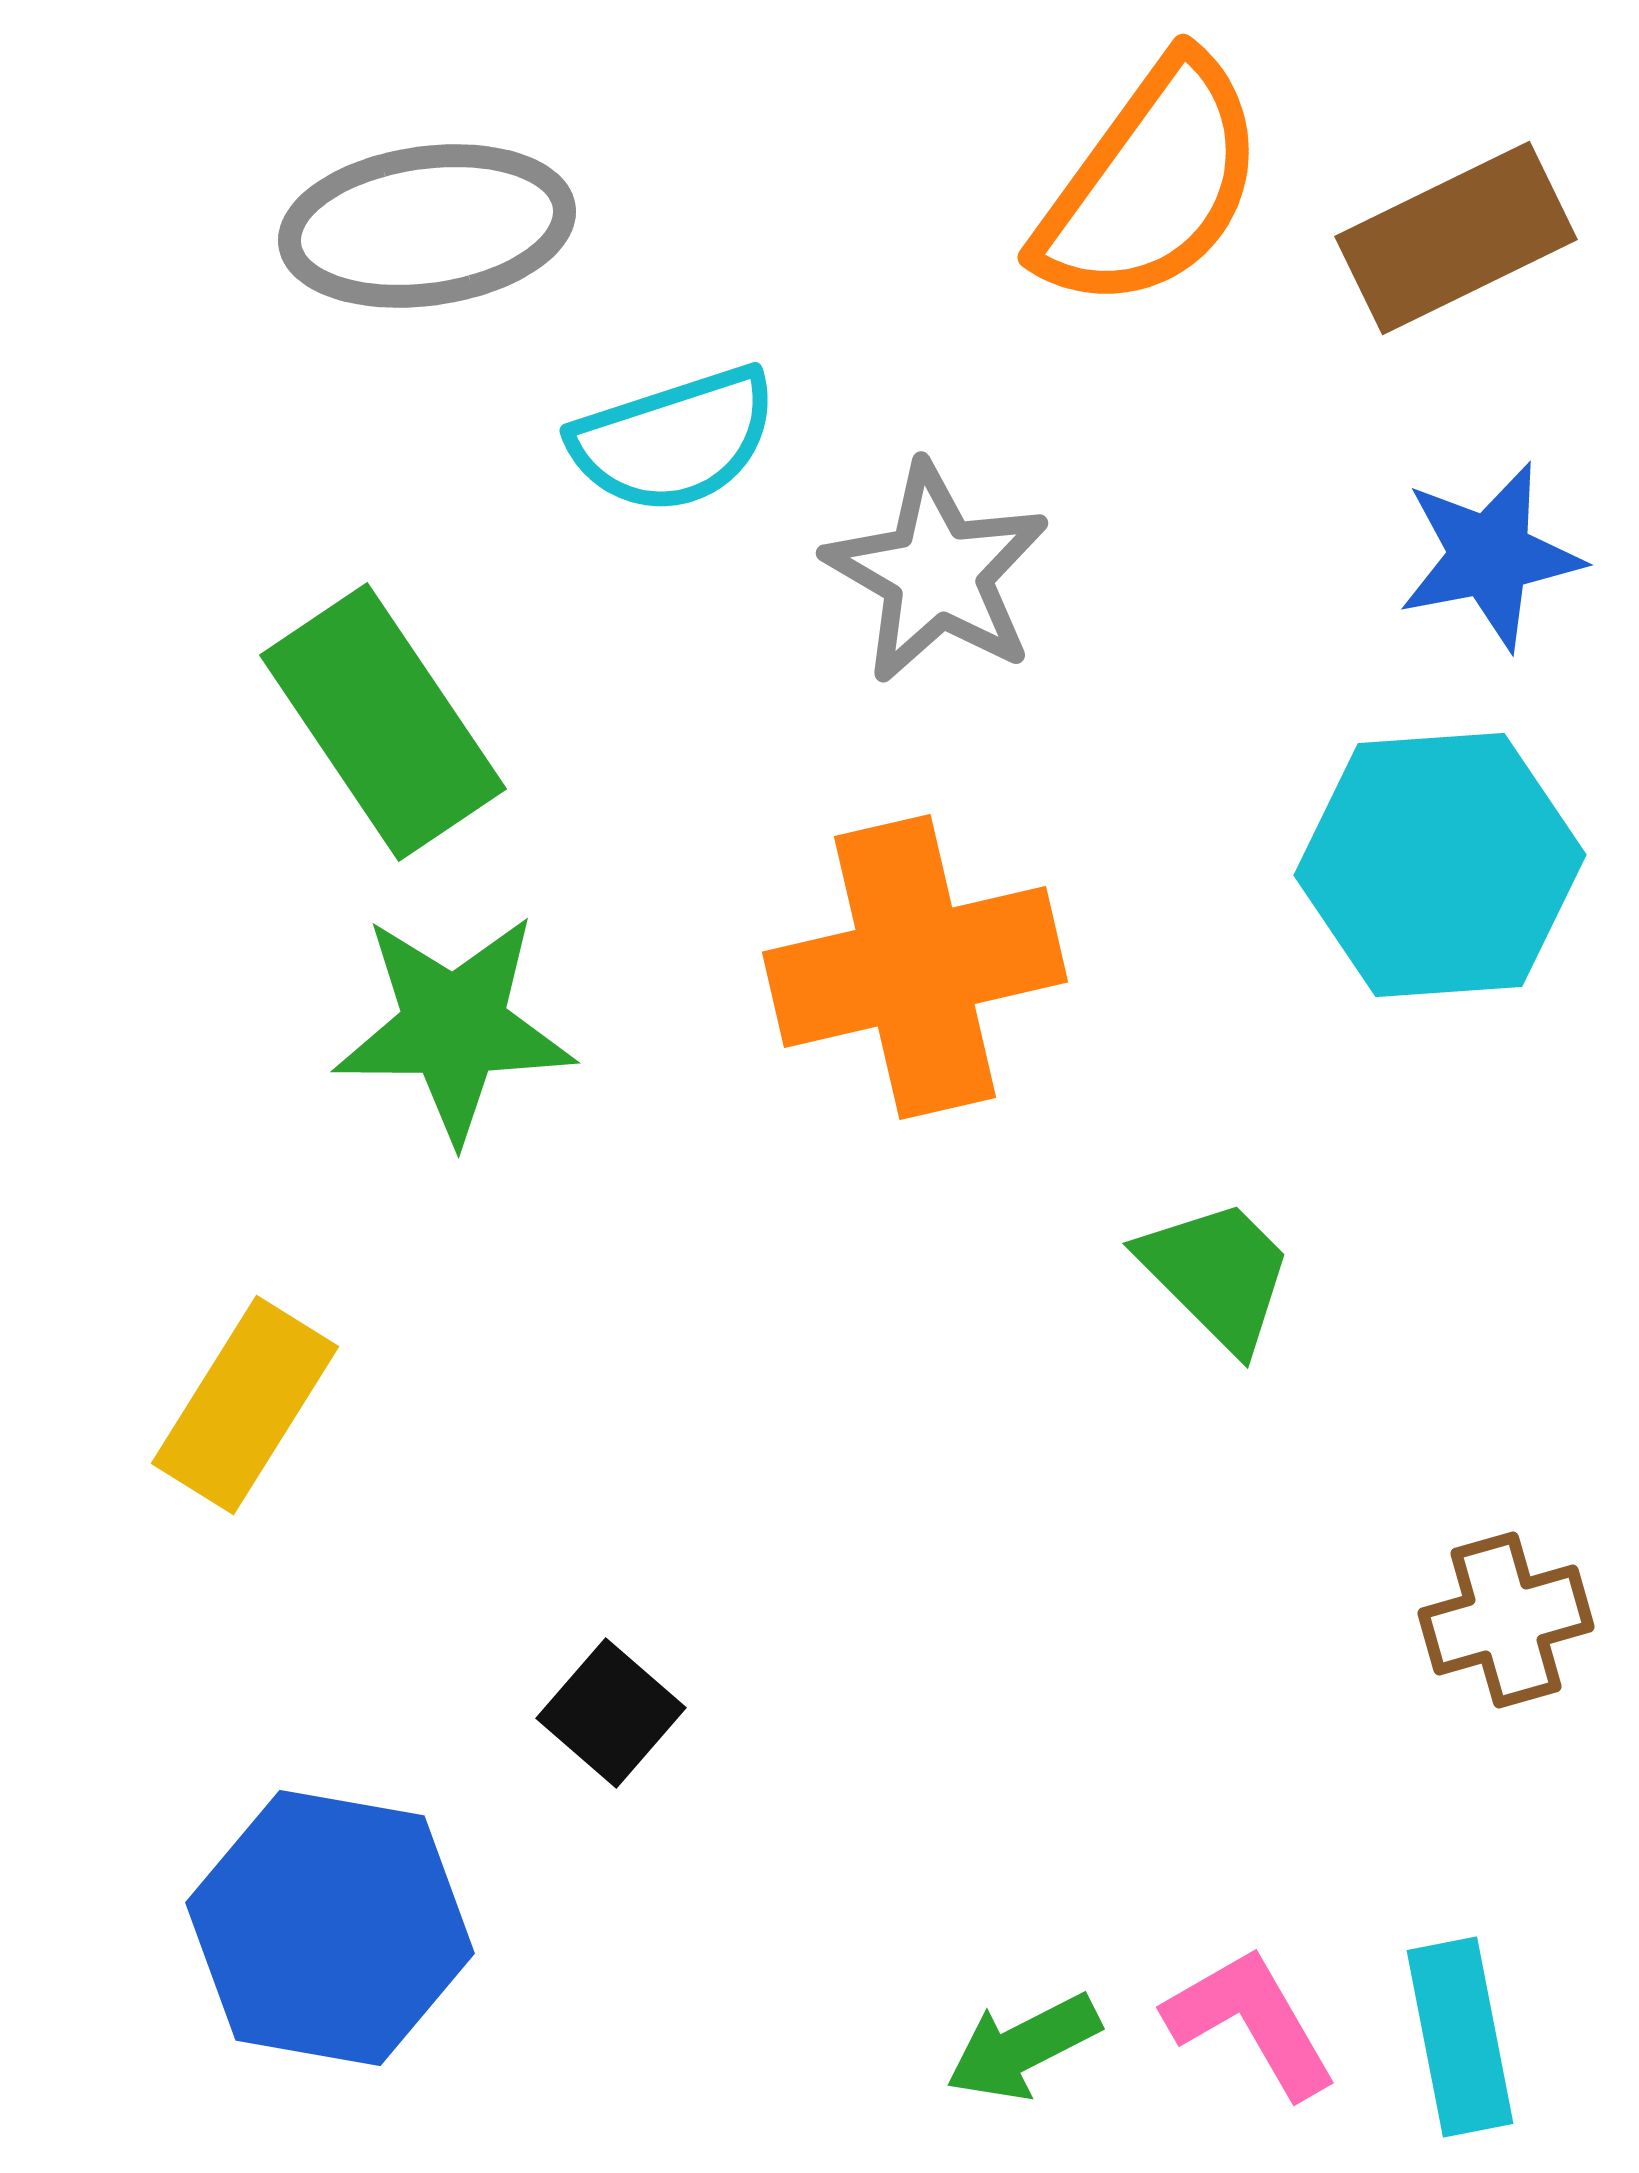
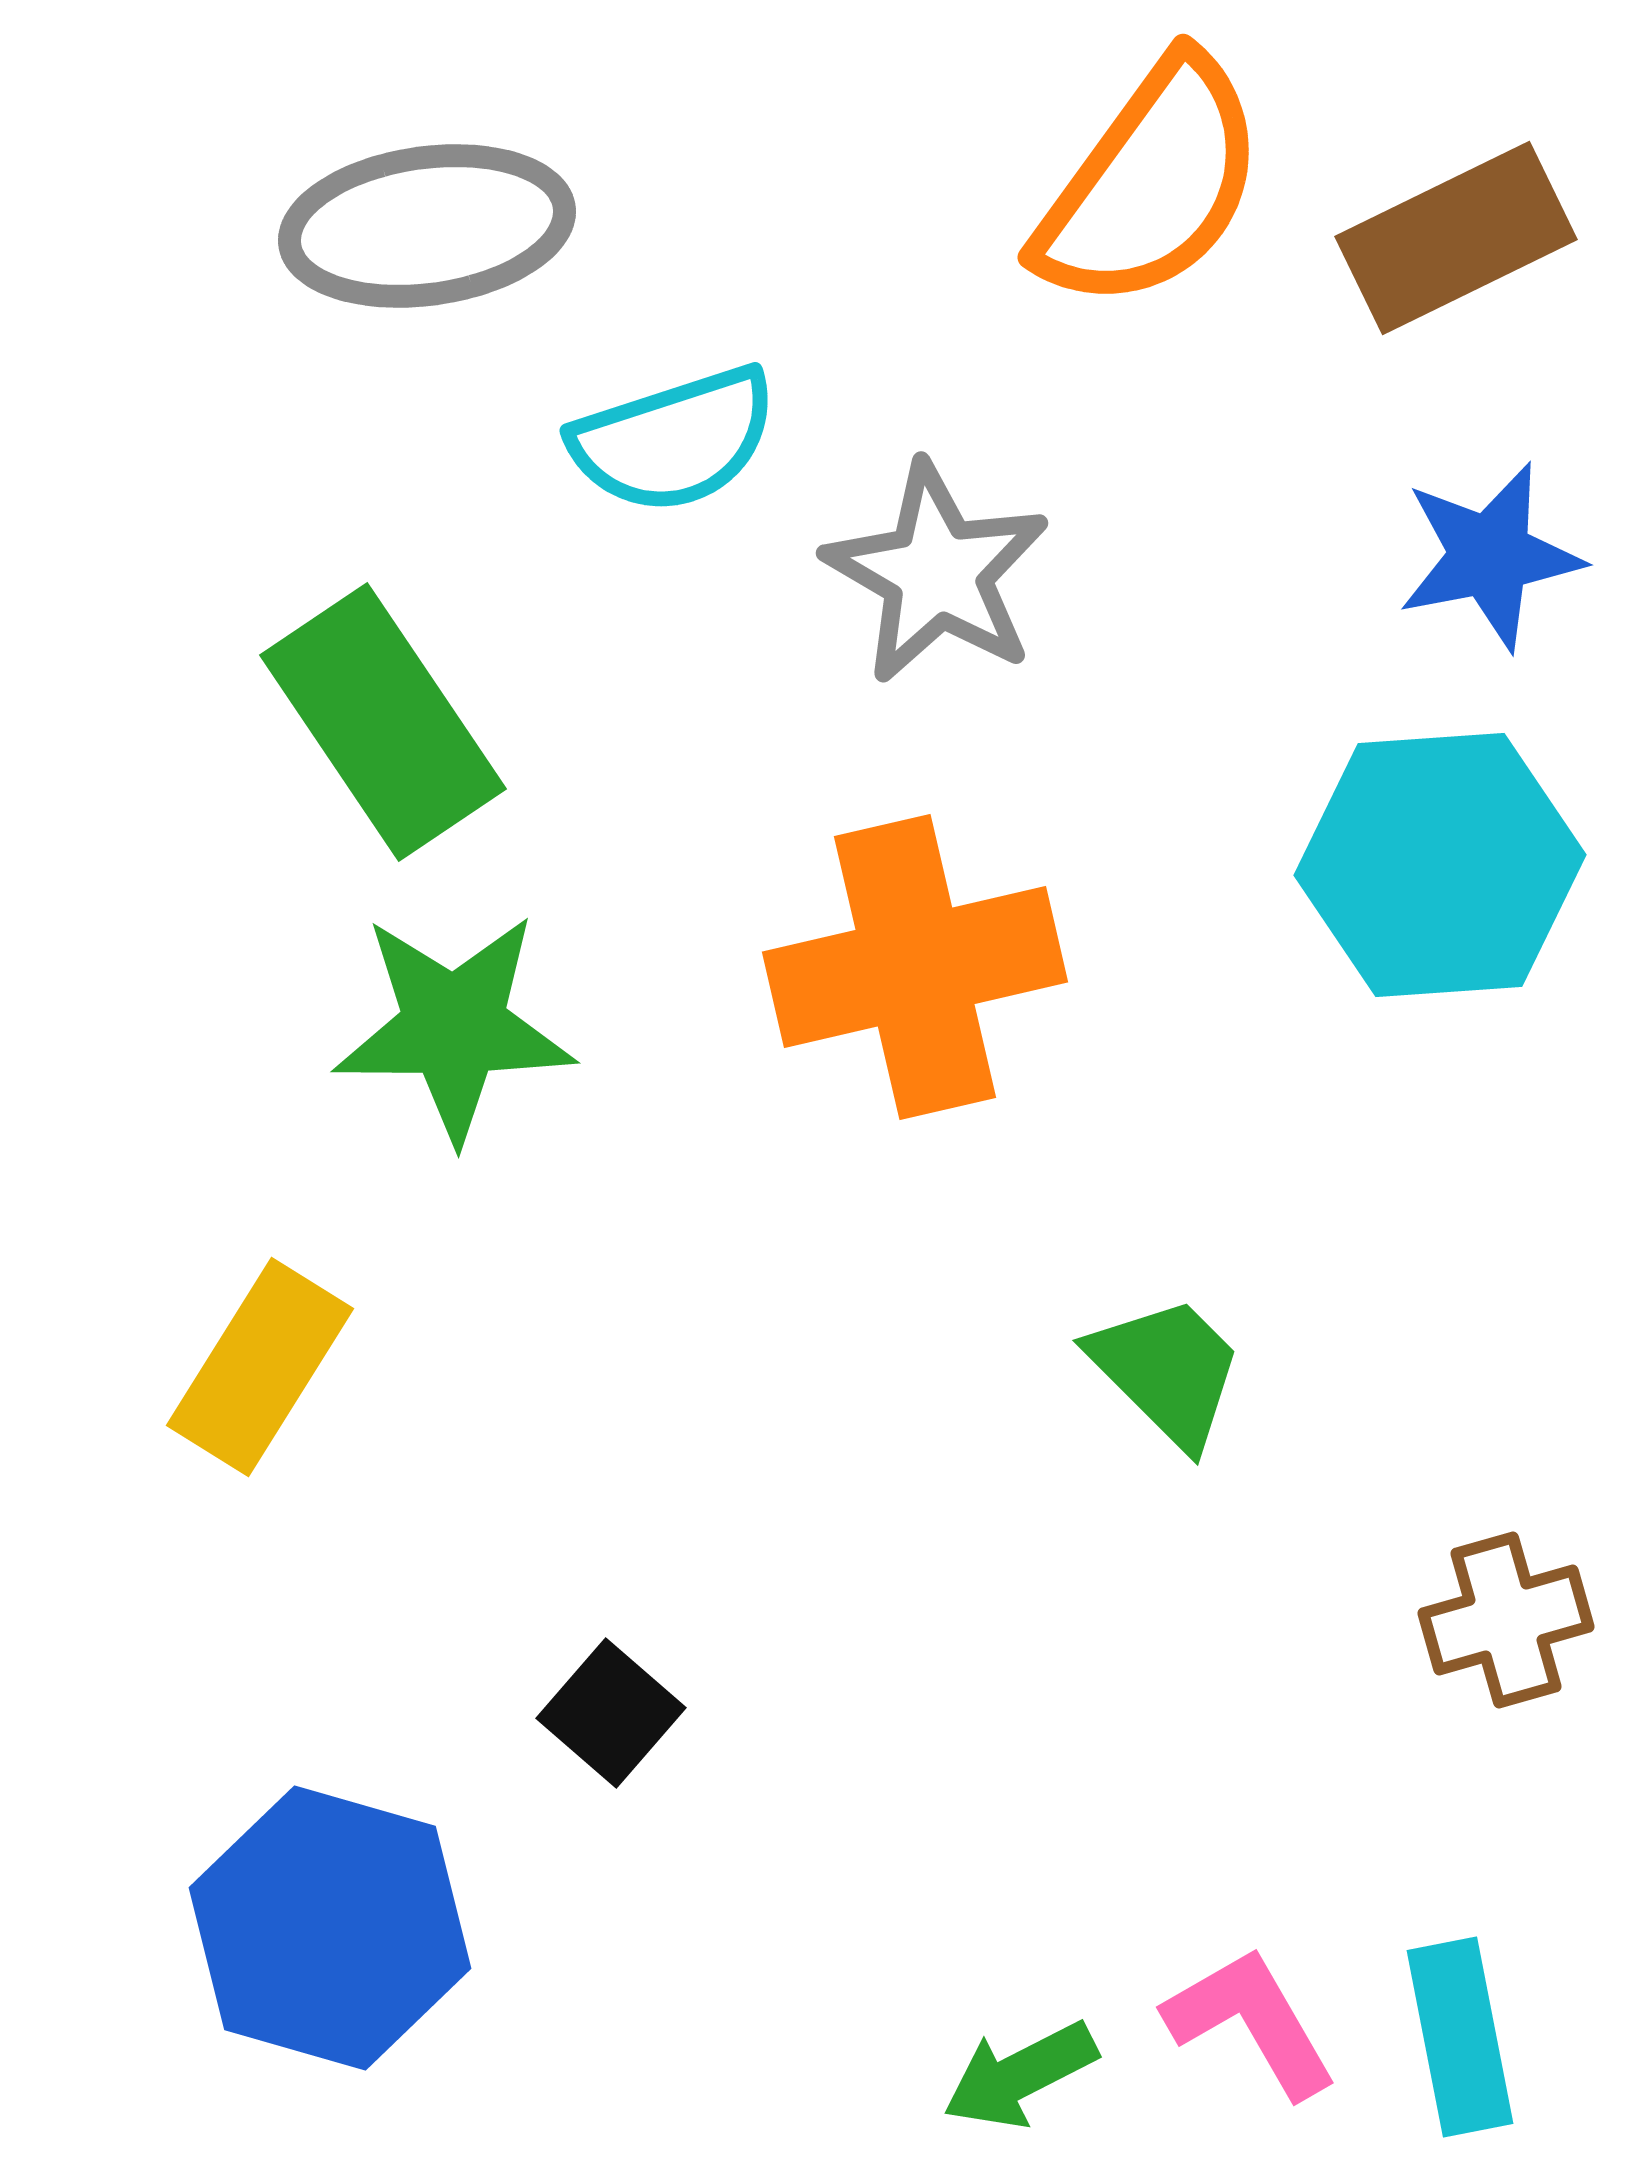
green trapezoid: moved 50 px left, 97 px down
yellow rectangle: moved 15 px right, 38 px up
blue hexagon: rotated 6 degrees clockwise
green arrow: moved 3 px left, 28 px down
